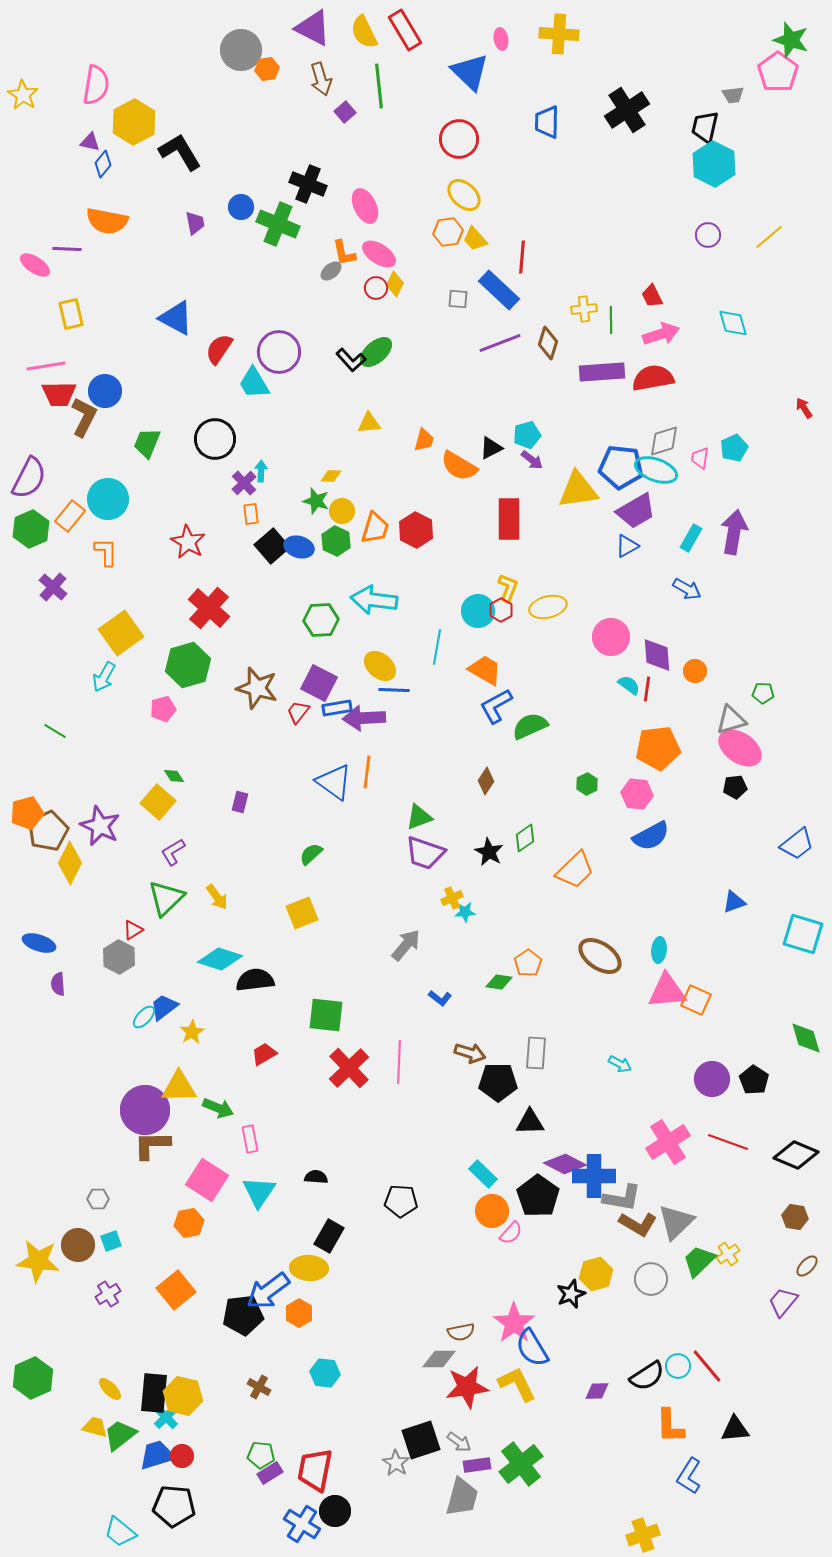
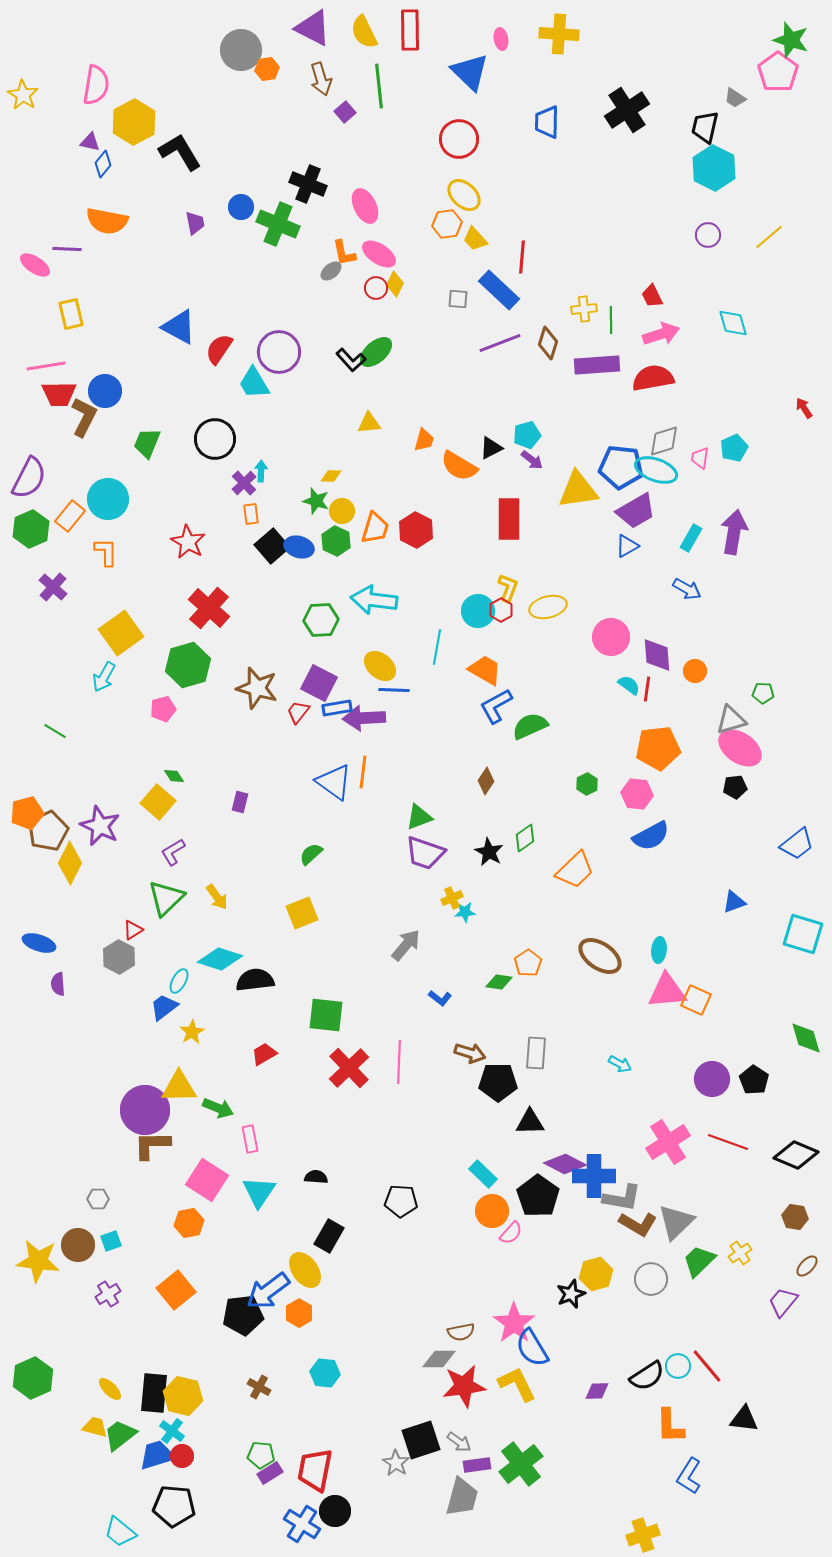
red rectangle at (405, 30): moved 5 px right; rotated 30 degrees clockwise
gray trapezoid at (733, 95): moved 2 px right, 3 px down; rotated 40 degrees clockwise
cyan hexagon at (714, 164): moved 4 px down
orange hexagon at (448, 232): moved 1 px left, 8 px up
blue triangle at (176, 318): moved 3 px right, 9 px down
purple rectangle at (602, 372): moved 5 px left, 7 px up
orange line at (367, 772): moved 4 px left
cyan ellipse at (144, 1017): moved 35 px right, 36 px up; rotated 15 degrees counterclockwise
yellow cross at (728, 1254): moved 12 px right, 1 px up
yellow ellipse at (309, 1268): moved 4 px left, 2 px down; rotated 51 degrees clockwise
red star at (467, 1387): moved 3 px left, 1 px up
cyan cross at (166, 1417): moved 6 px right, 14 px down; rotated 10 degrees counterclockwise
black triangle at (735, 1429): moved 9 px right, 10 px up; rotated 12 degrees clockwise
